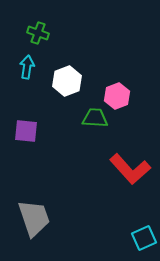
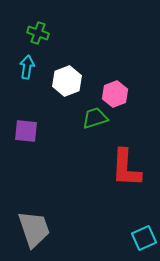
pink hexagon: moved 2 px left, 2 px up
green trapezoid: rotated 20 degrees counterclockwise
red L-shape: moved 4 px left, 1 px up; rotated 45 degrees clockwise
gray trapezoid: moved 11 px down
